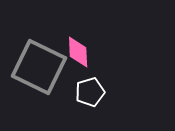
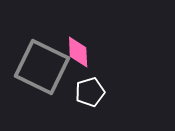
gray square: moved 3 px right
